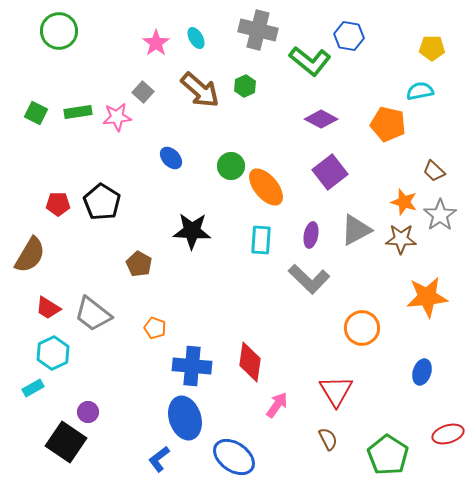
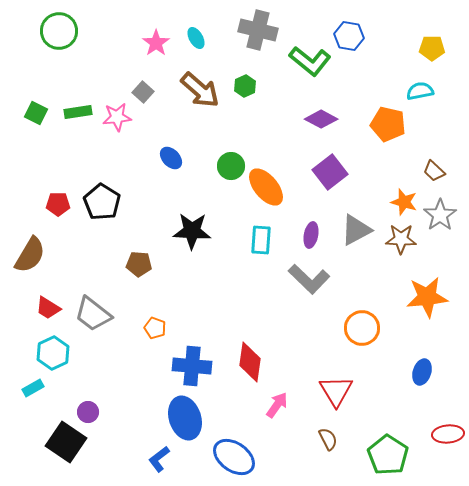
brown pentagon at (139, 264): rotated 25 degrees counterclockwise
red ellipse at (448, 434): rotated 12 degrees clockwise
